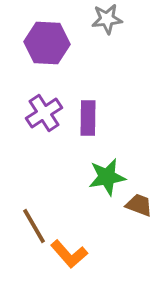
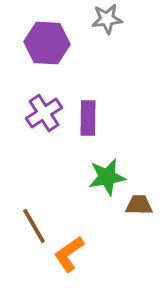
brown trapezoid: rotated 20 degrees counterclockwise
orange L-shape: rotated 96 degrees clockwise
